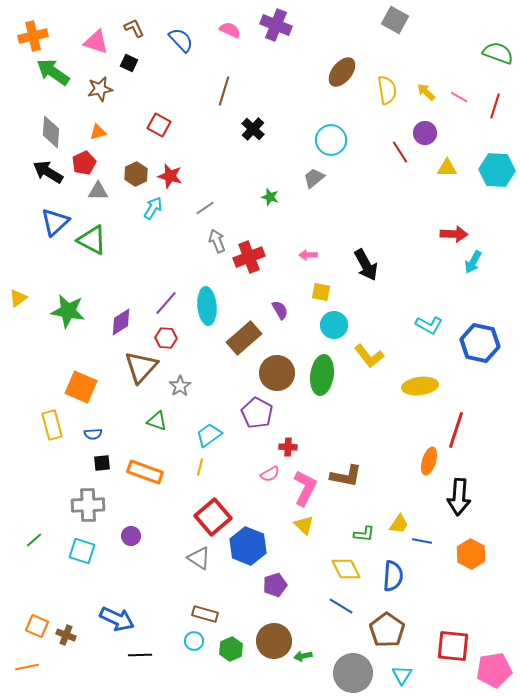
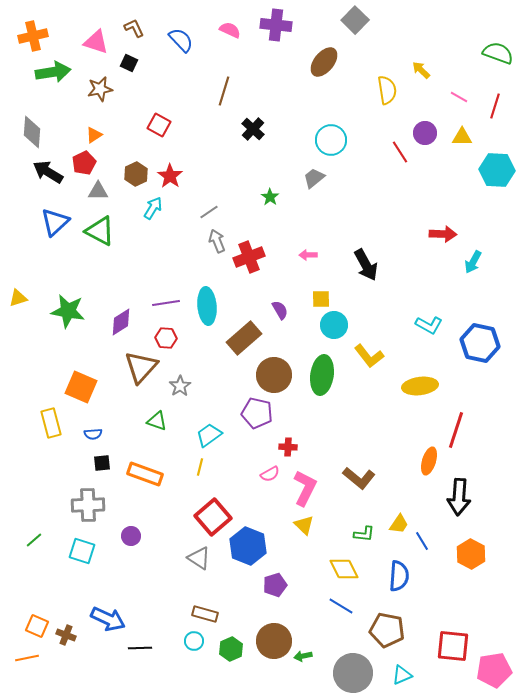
gray square at (395, 20): moved 40 px left; rotated 16 degrees clockwise
purple cross at (276, 25): rotated 16 degrees counterclockwise
green arrow at (53, 72): rotated 136 degrees clockwise
brown ellipse at (342, 72): moved 18 px left, 10 px up
yellow arrow at (426, 92): moved 5 px left, 22 px up
gray diamond at (51, 132): moved 19 px left
orange triangle at (98, 132): moved 4 px left, 3 px down; rotated 18 degrees counterclockwise
yellow triangle at (447, 168): moved 15 px right, 31 px up
red star at (170, 176): rotated 20 degrees clockwise
green star at (270, 197): rotated 18 degrees clockwise
gray line at (205, 208): moved 4 px right, 4 px down
red arrow at (454, 234): moved 11 px left
green triangle at (92, 240): moved 8 px right, 9 px up
yellow square at (321, 292): moved 7 px down; rotated 12 degrees counterclockwise
yellow triangle at (18, 298): rotated 18 degrees clockwise
purple line at (166, 303): rotated 40 degrees clockwise
brown circle at (277, 373): moved 3 px left, 2 px down
purple pentagon at (257, 413): rotated 16 degrees counterclockwise
yellow rectangle at (52, 425): moved 1 px left, 2 px up
orange rectangle at (145, 472): moved 2 px down
brown L-shape at (346, 476): moved 13 px right, 2 px down; rotated 28 degrees clockwise
blue line at (422, 541): rotated 48 degrees clockwise
yellow diamond at (346, 569): moved 2 px left
blue semicircle at (393, 576): moved 6 px right
blue arrow at (117, 619): moved 9 px left
brown pentagon at (387, 630): rotated 24 degrees counterclockwise
black line at (140, 655): moved 7 px up
orange line at (27, 667): moved 9 px up
cyan triangle at (402, 675): rotated 35 degrees clockwise
